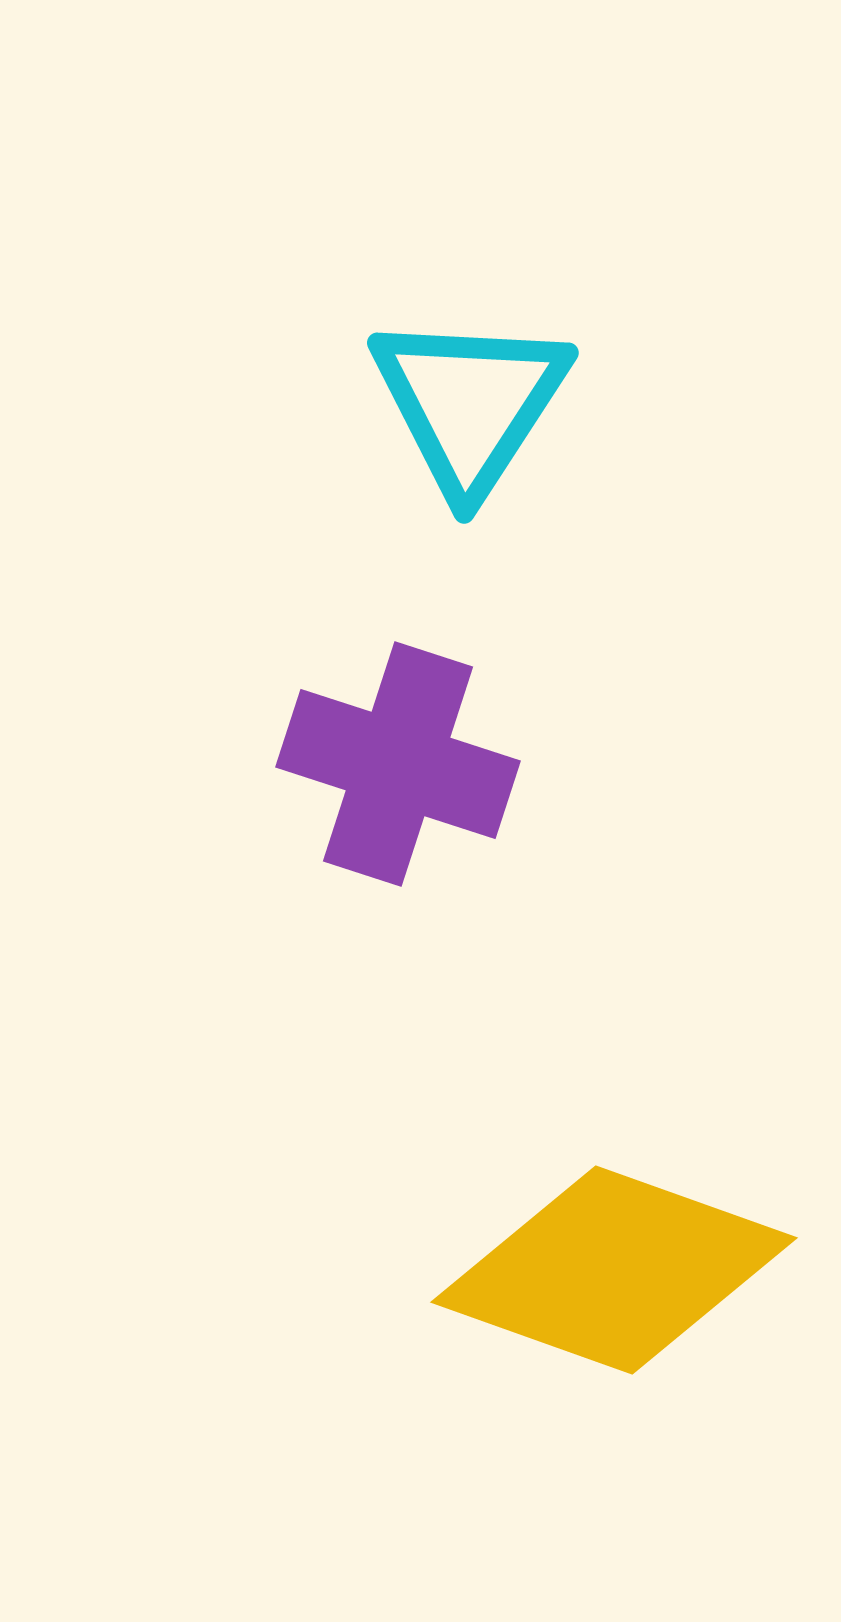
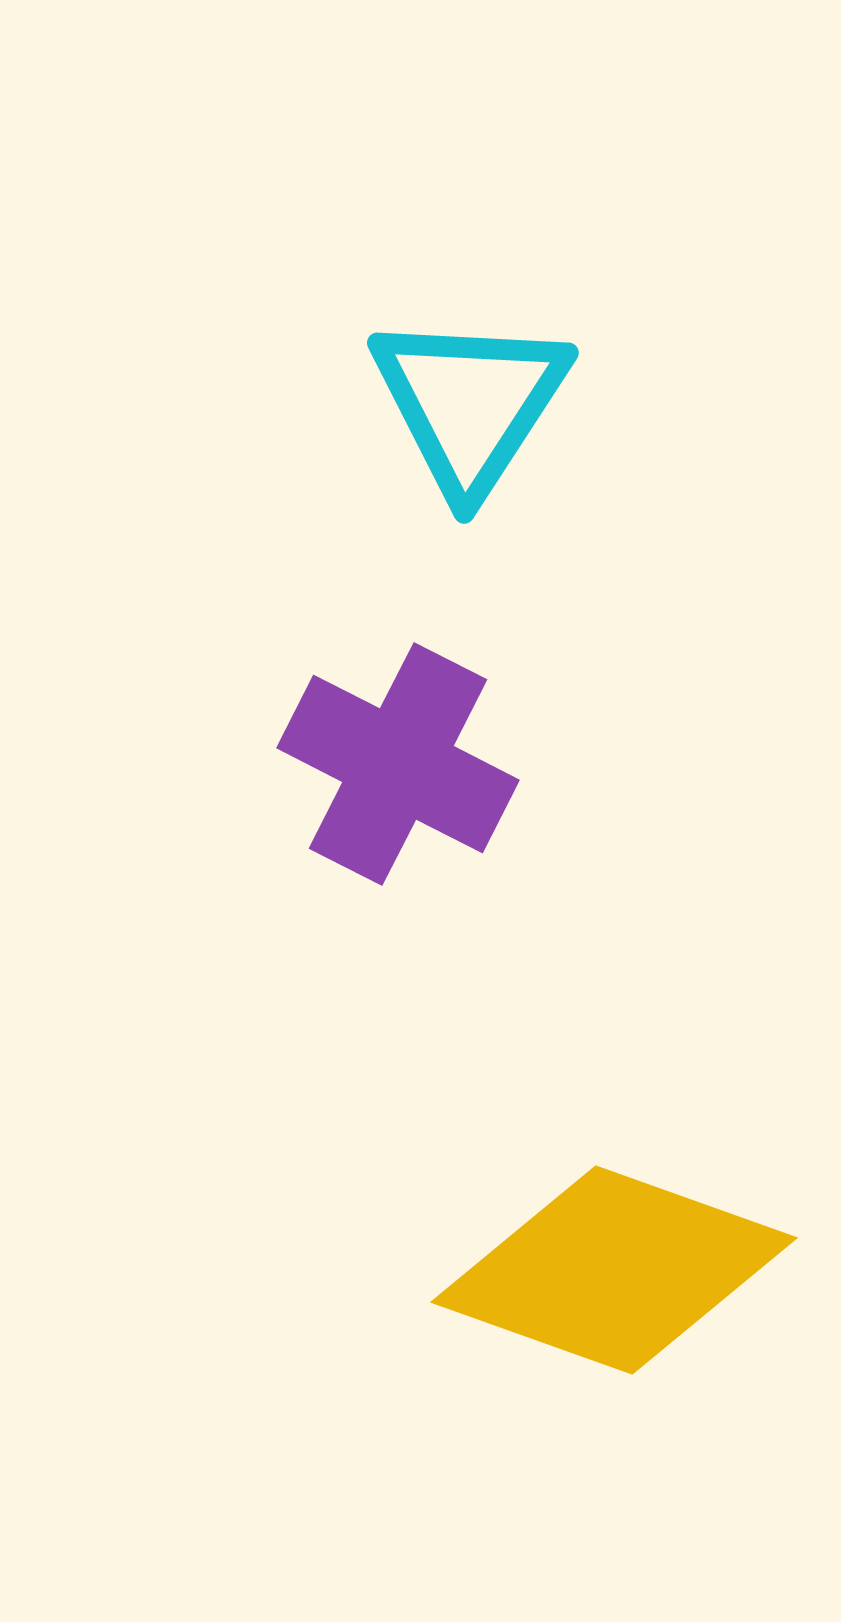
purple cross: rotated 9 degrees clockwise
